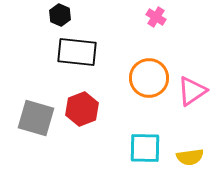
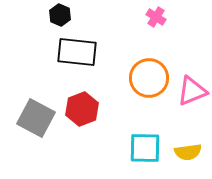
pink triangle: rotated 12 degrees clockwise
gray square: rotated 12 degrees clockwise
yellow semicircle: moved 2 px left, 5 px up
